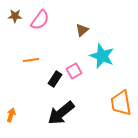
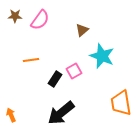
orange arrow: rotated 40 degrees counterclockwise
